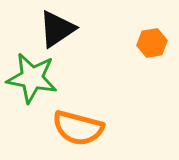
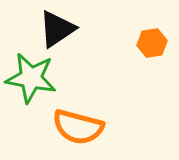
green star: moved 1 px left
orange semicircle: moved 1 px up
